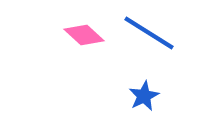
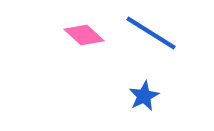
blue line: moved 2 px right
